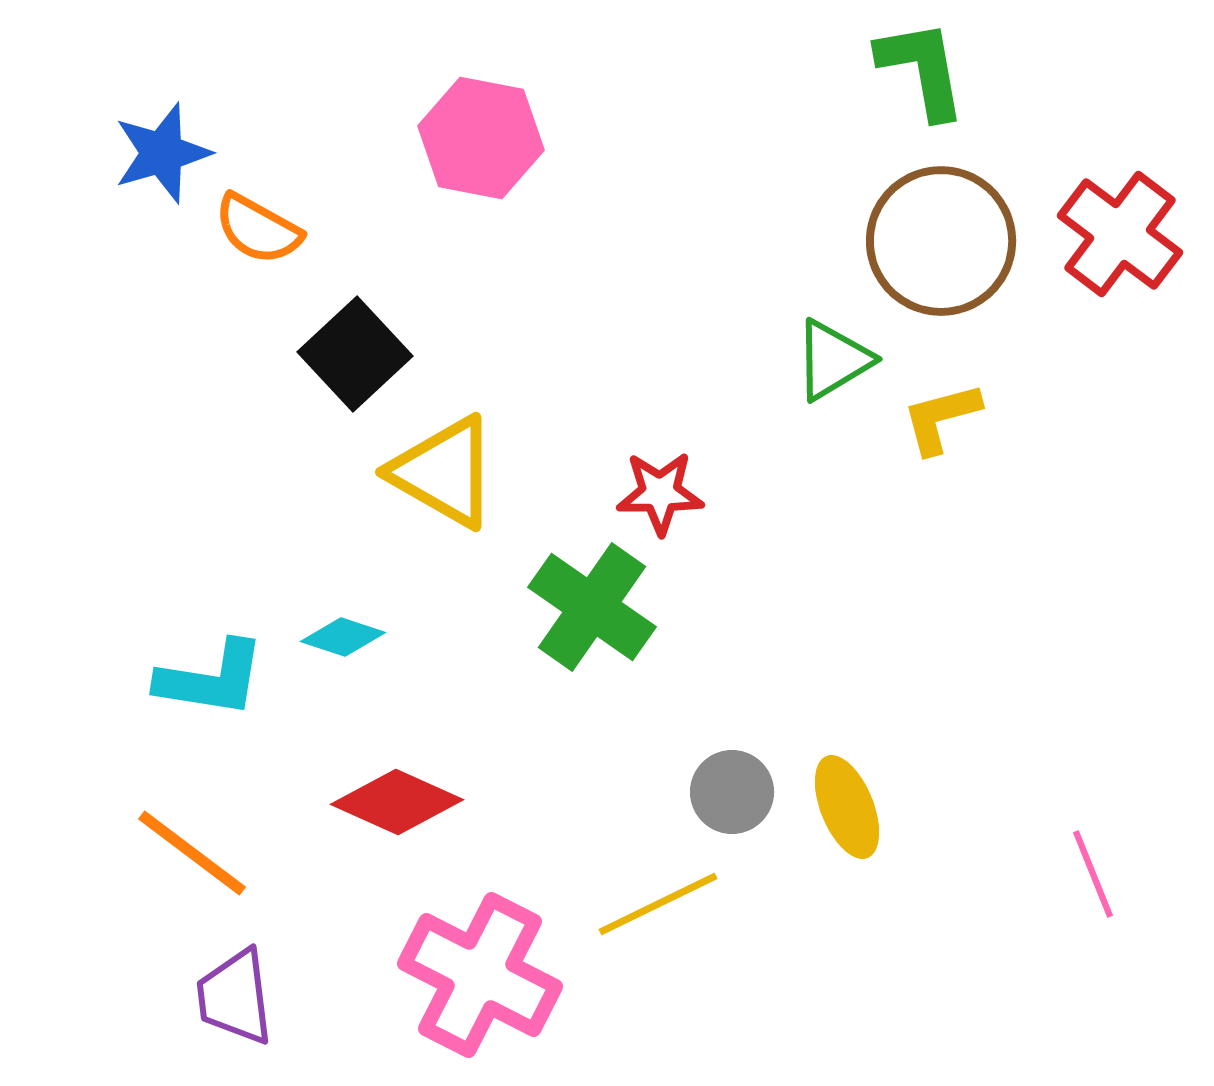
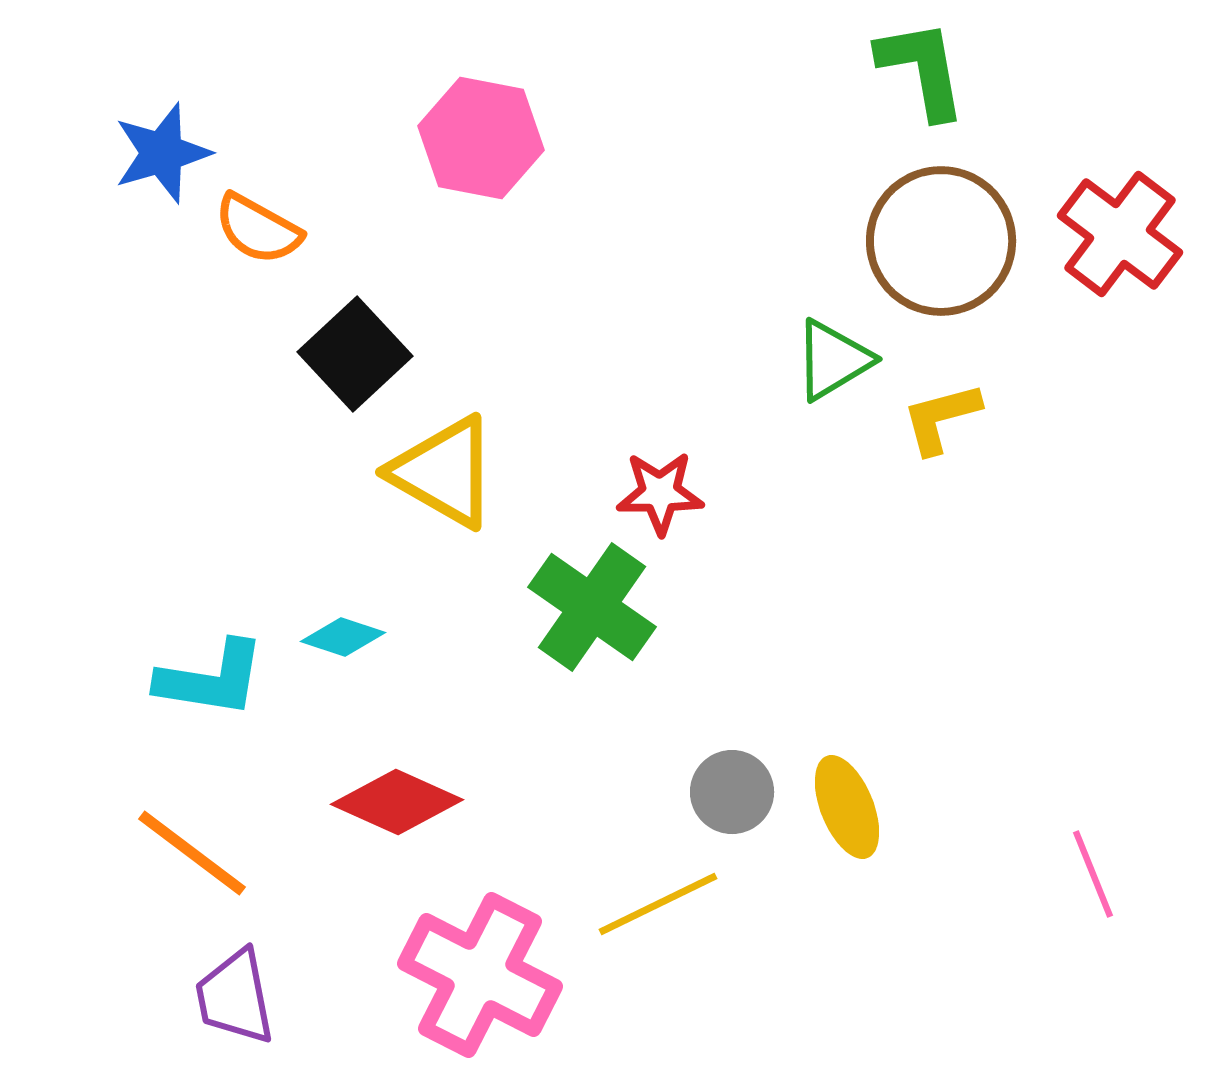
purple trapezoid: rotated 4 degrees counterclockwise
